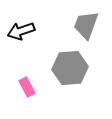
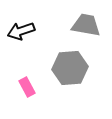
gray trapezoid: rotated 80 degrees clockwise
